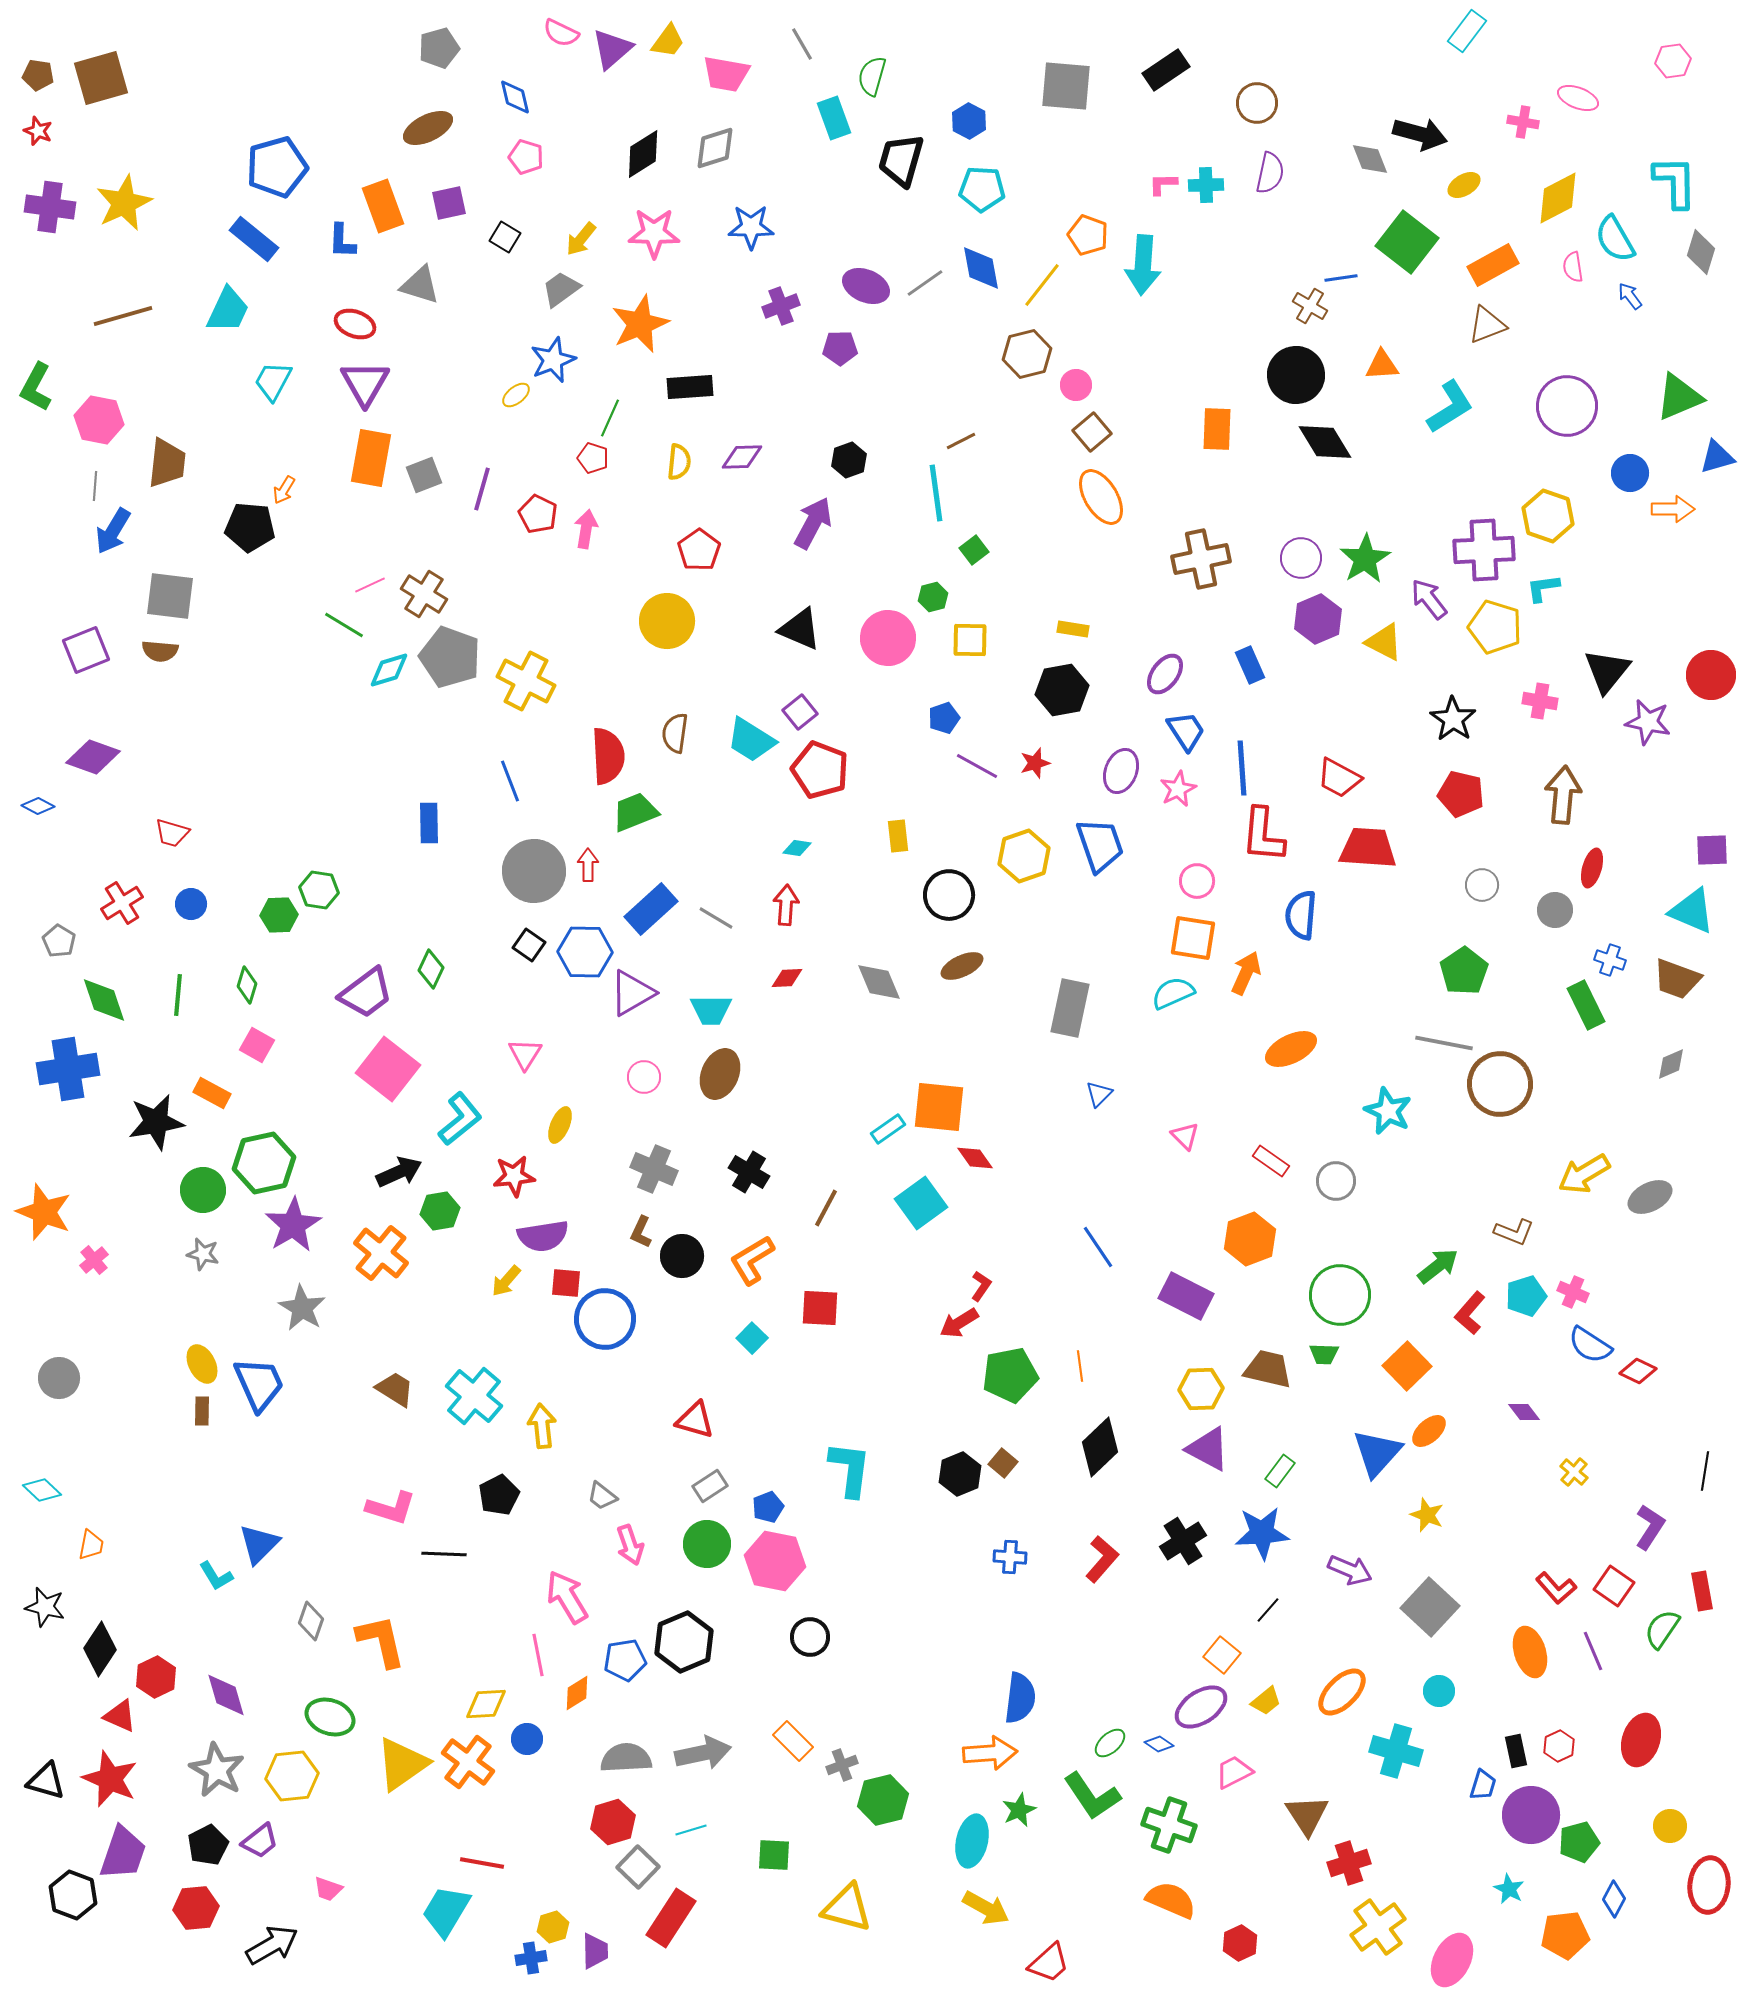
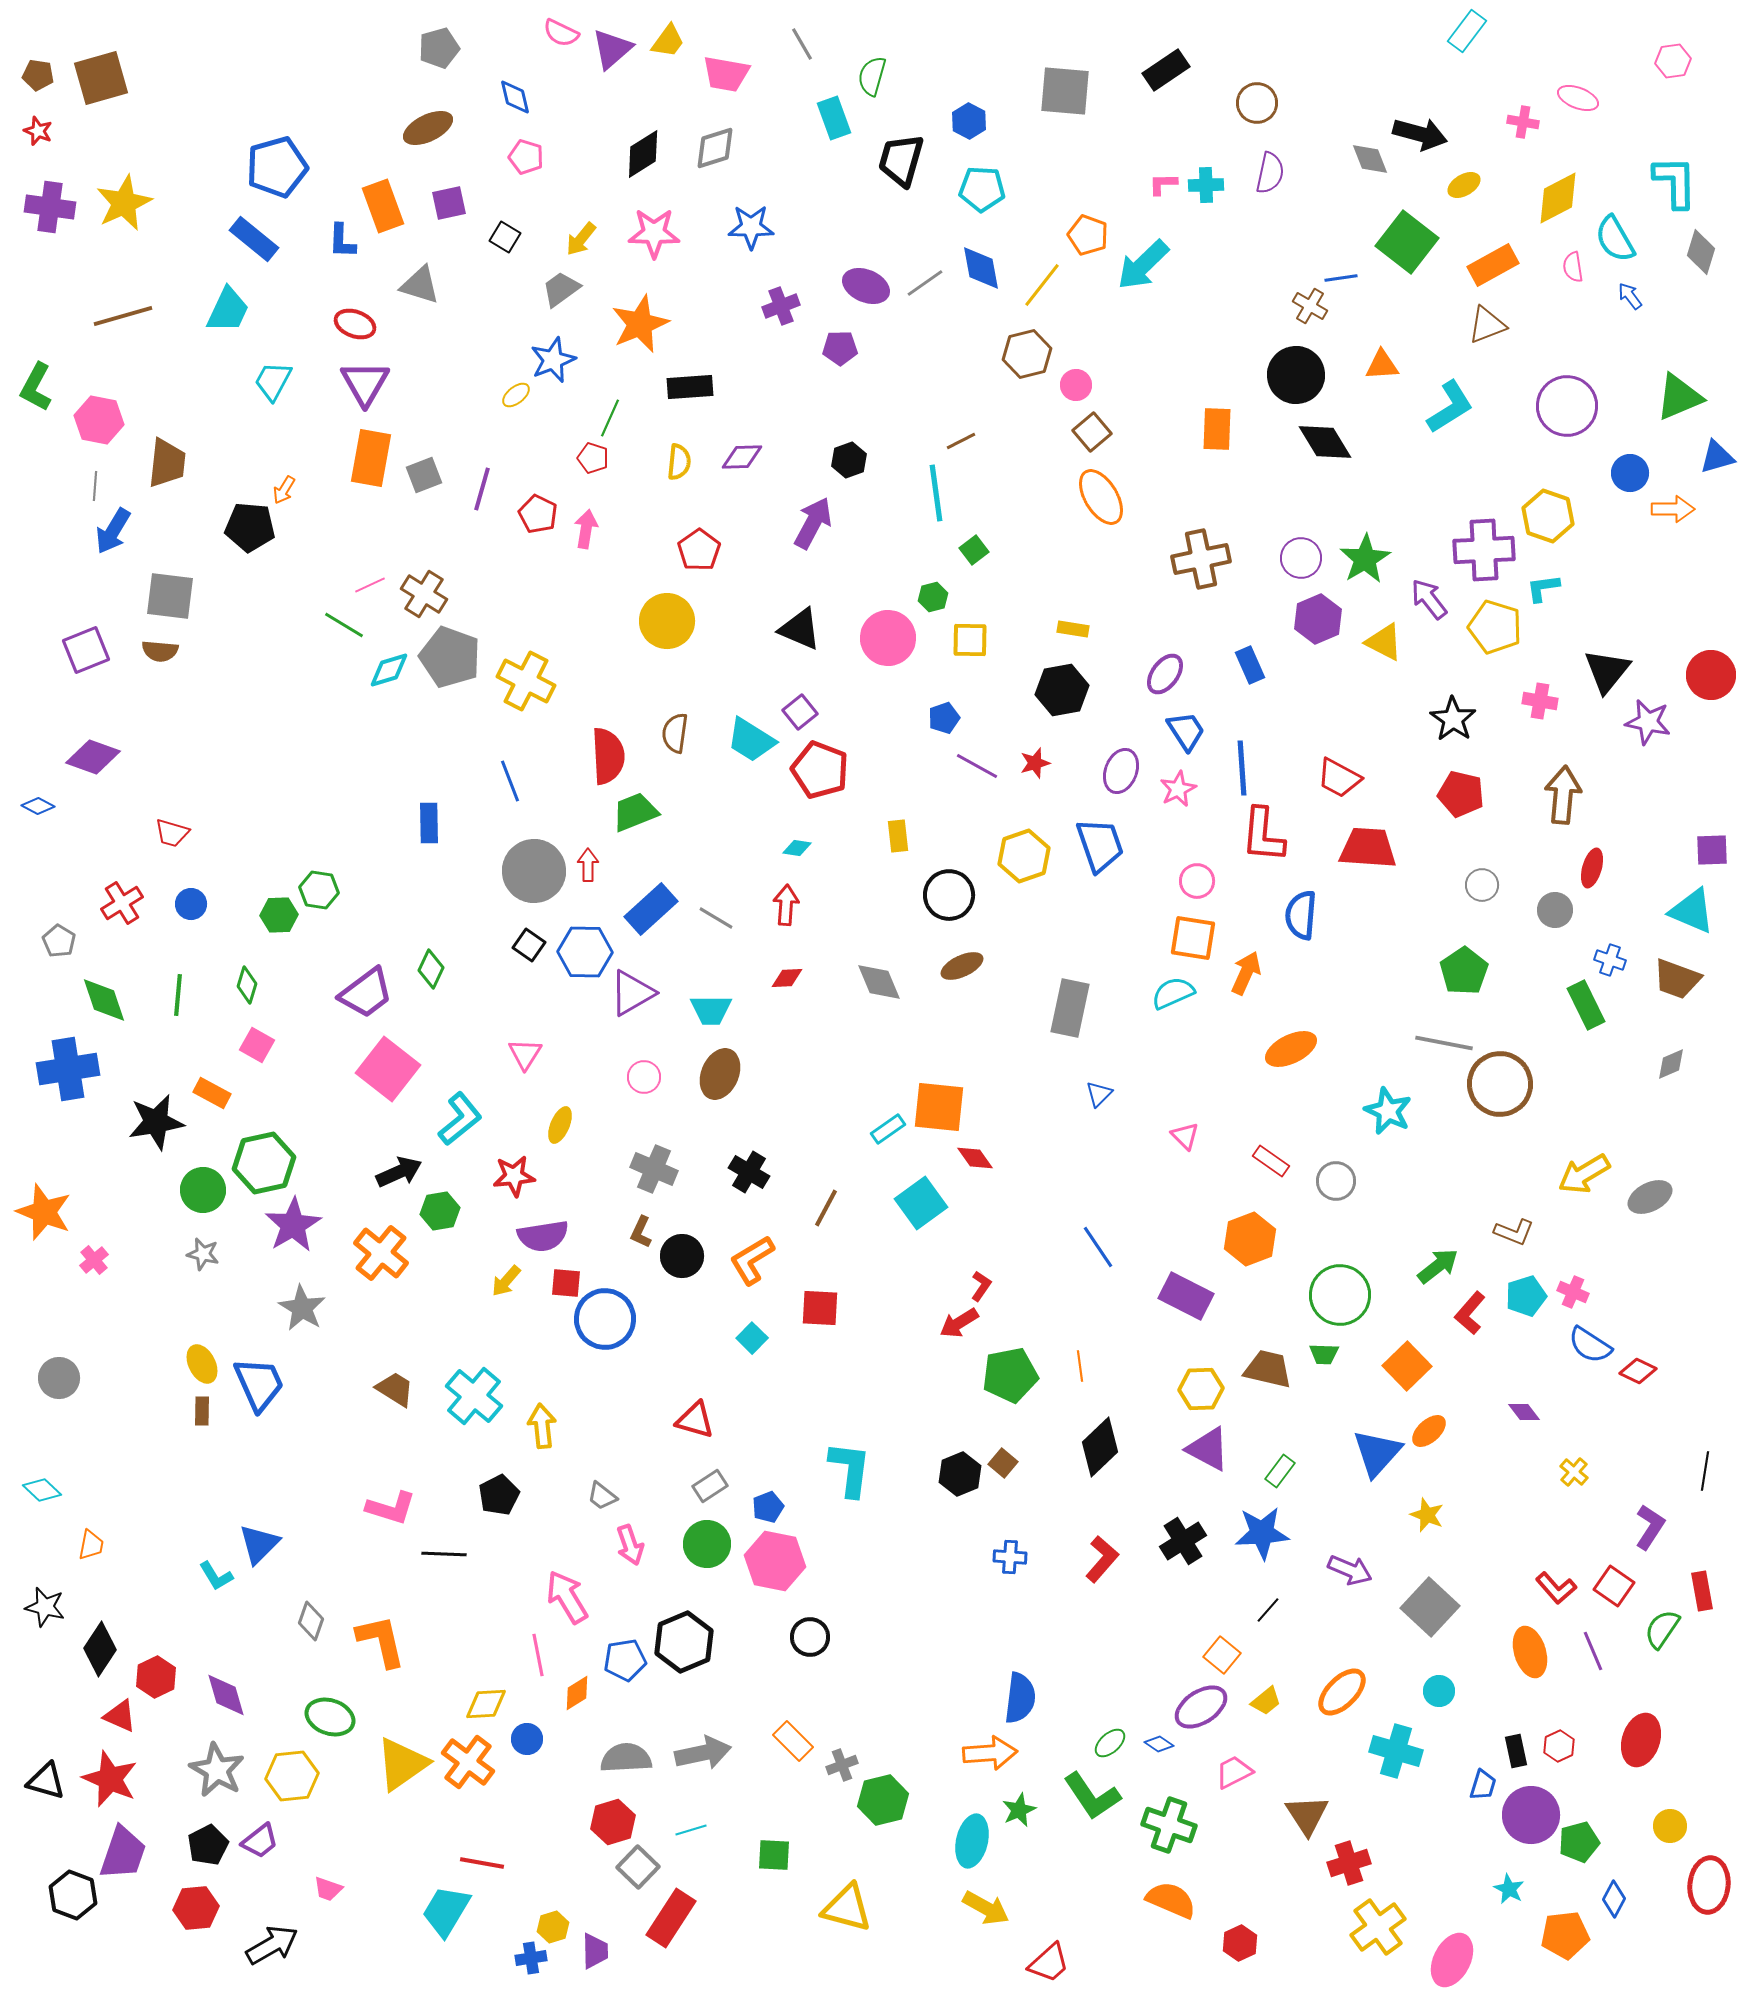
gray square at (1066, 86): moved 1 px left, 5 px down
cyan arrow at (1143, 265): rotated 42 degrees clockwise
